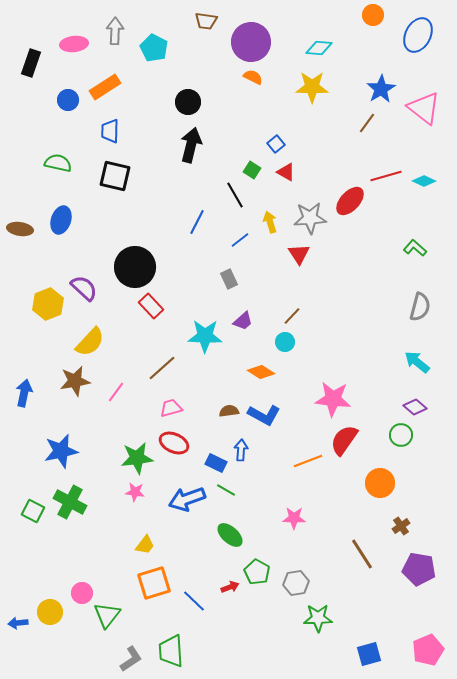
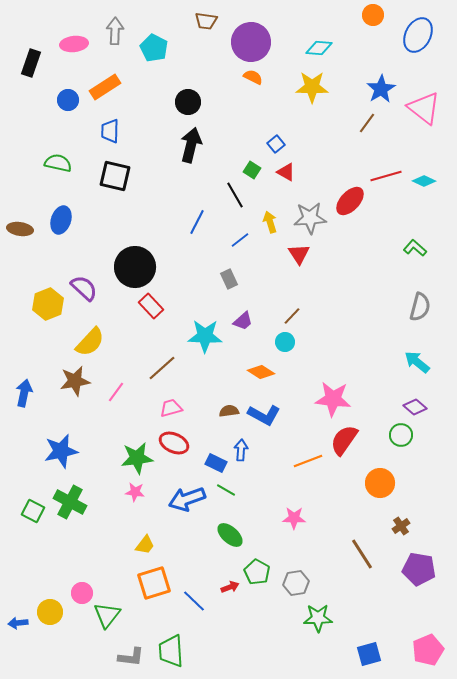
gray L-shape at (131, 659): moved 2 px up; rotated 40 degrees clockwise
